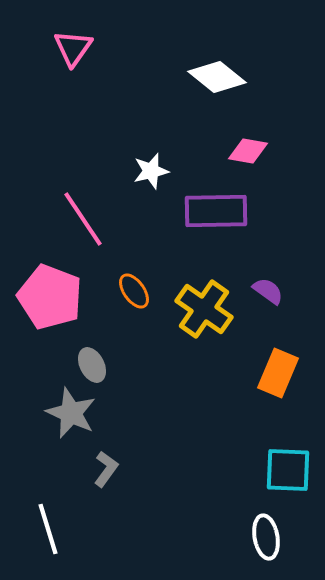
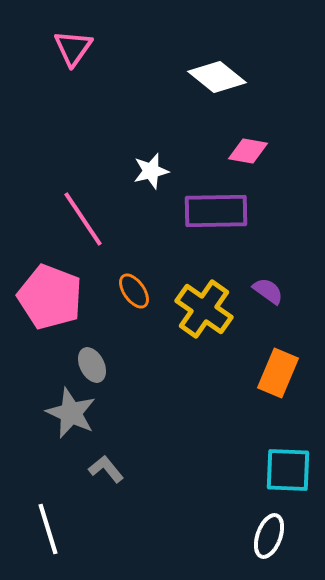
gray L-shape: rotated 75 degrees counterclockwise
white ellipse: moved 3 px right, 1 px up; rotated 30 degrees clockwise
